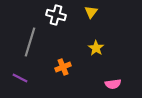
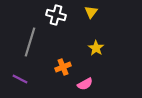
purple line: moved 1 px down
pink semicircle: moved 28 px left; rotated 21 degrees counterclockwise
